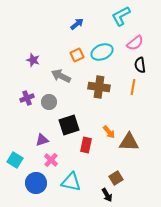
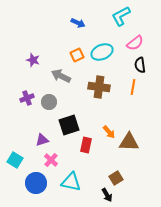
blue arrow: moved 1 px right, 1 px up; rotated 64 degrees clockwise
